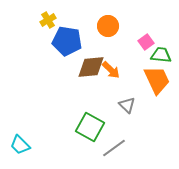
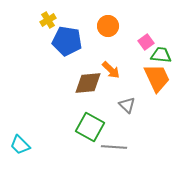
brown diamond: moved 3 px left, 16 px down
orange trapezoid: moved 2 px up
gray line: moved 1 px up; rotated 40 degrees clockwise
